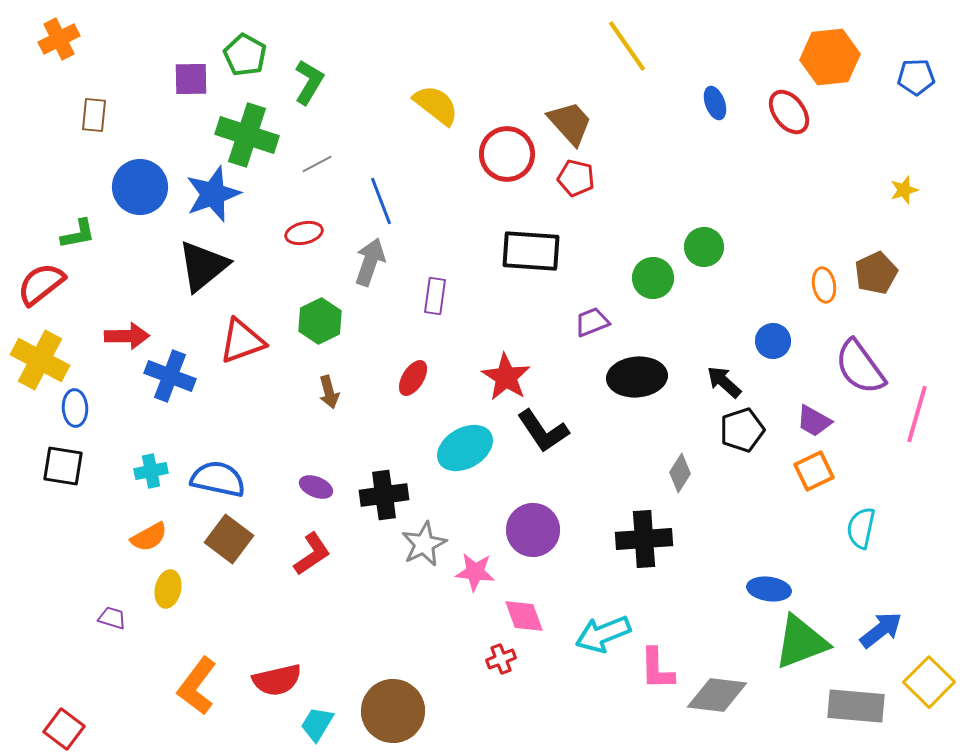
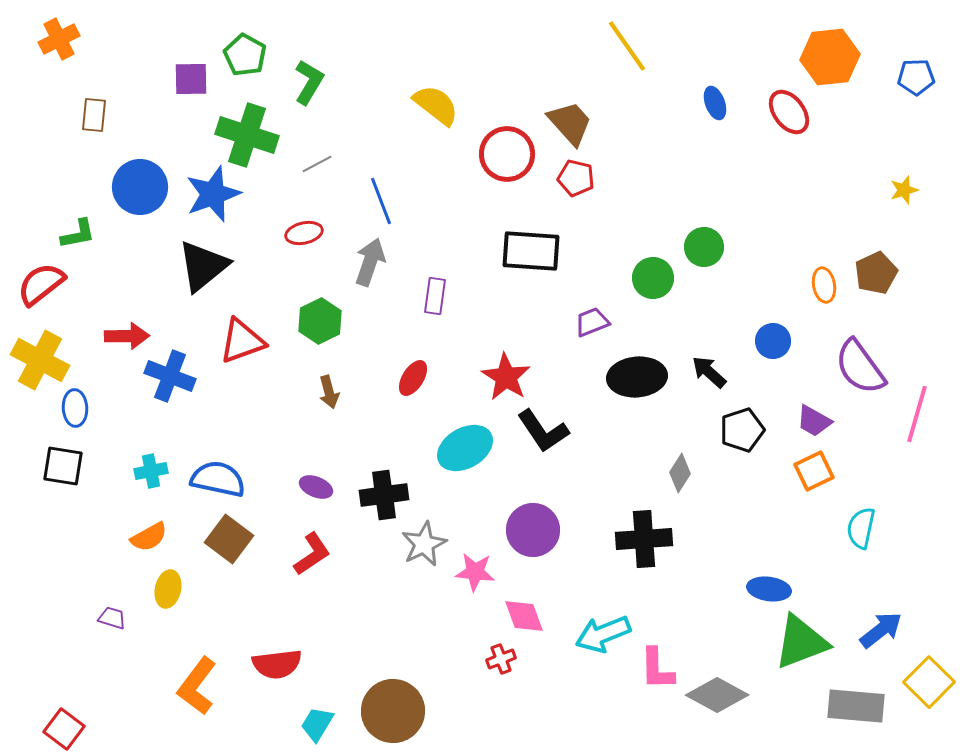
black arrow at (724, 382): moved 15 px left, 10 px up
red semicircle at (277, 680): moved 16 px up; rotated 6 degrees clockwise
gray diamond at (717, 695): rotated 22 degrees clockwise
